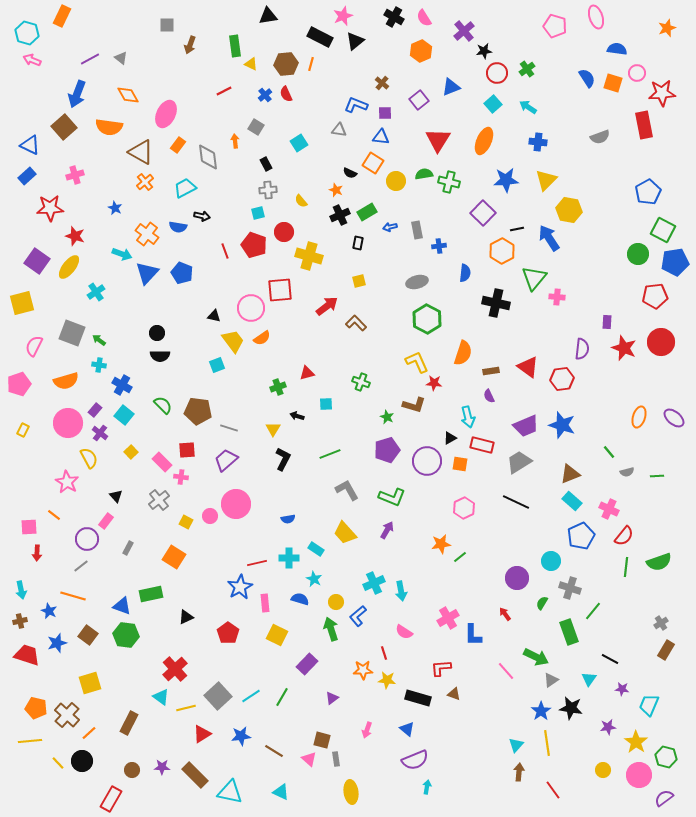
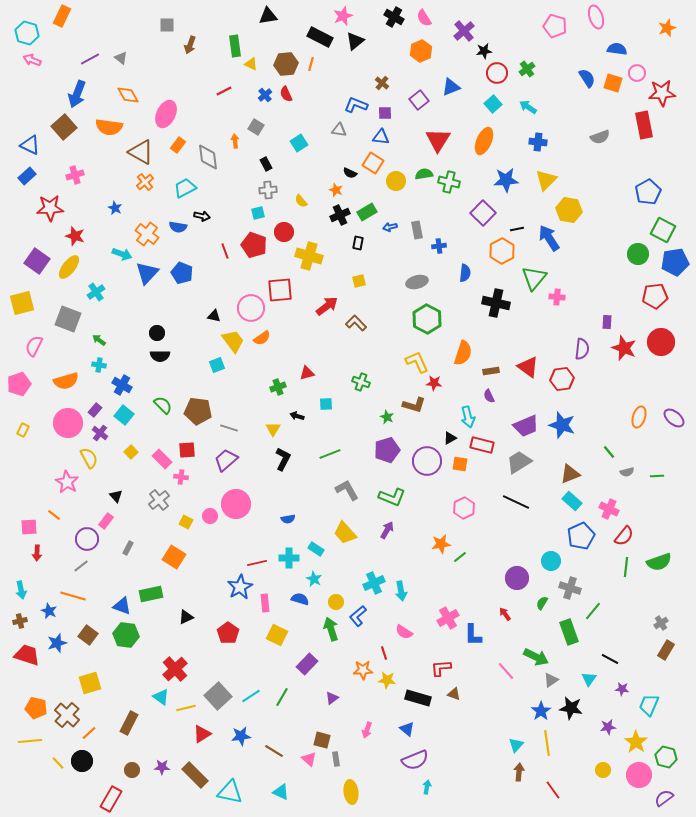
gray square at (72, 333): moved 4 px left, 14 px up
pink rectangle at (162, 462): moved 3 px up
